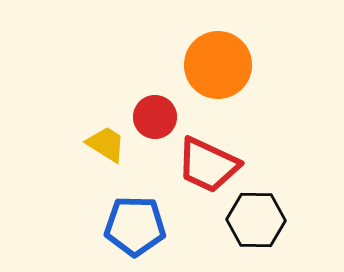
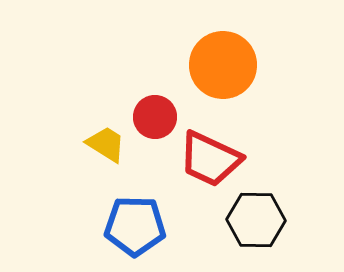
orange circle: moved 5 px right
red trapezoid: moved 2 px right, 6 px up
